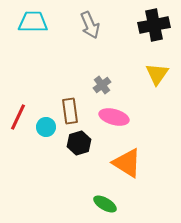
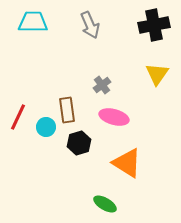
brown rectangle: moved 3 px left, 1 px up
